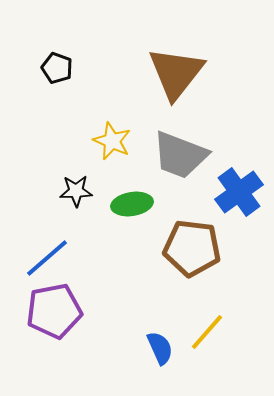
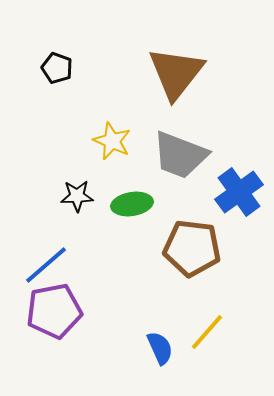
black star: moved 1 px right, 5 px down
blue line: moved 1 px left, 7 px down
